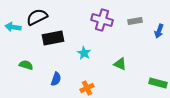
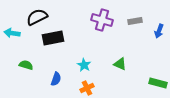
cyan arrow: moved 1 px left, 6 px down
cyan star: moved 12 px down
